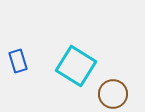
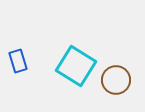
brown circle: moved 3 px right, 14 px up
